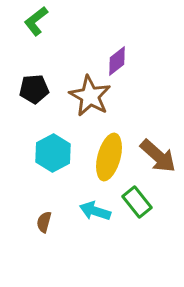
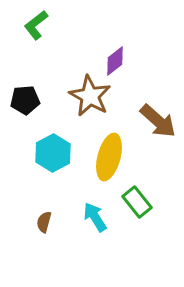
green L-shape: moved 4 px down
purple diamond: moved 2 px left
black pentagon: moved 9 px left, 11 px down
brown arrow: moved 35 px up
cyan arrow: moved 6 px down; rotated 40 degrees clockwise
